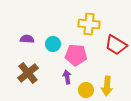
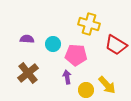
yellow cross: rotated 10 degrees clockwise
yellow arrow: moved 1 px up; rotated 48 degrees counterclockwise
